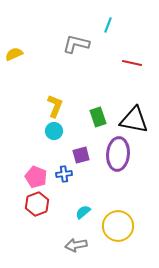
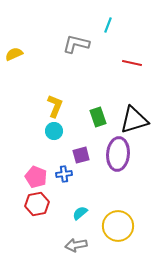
black triangle: rotated 28 degrees counterclockwise
red hexagon: rotated 10 degrees clockwise
cyan semicircle: moved 3 px left, 1 px down
